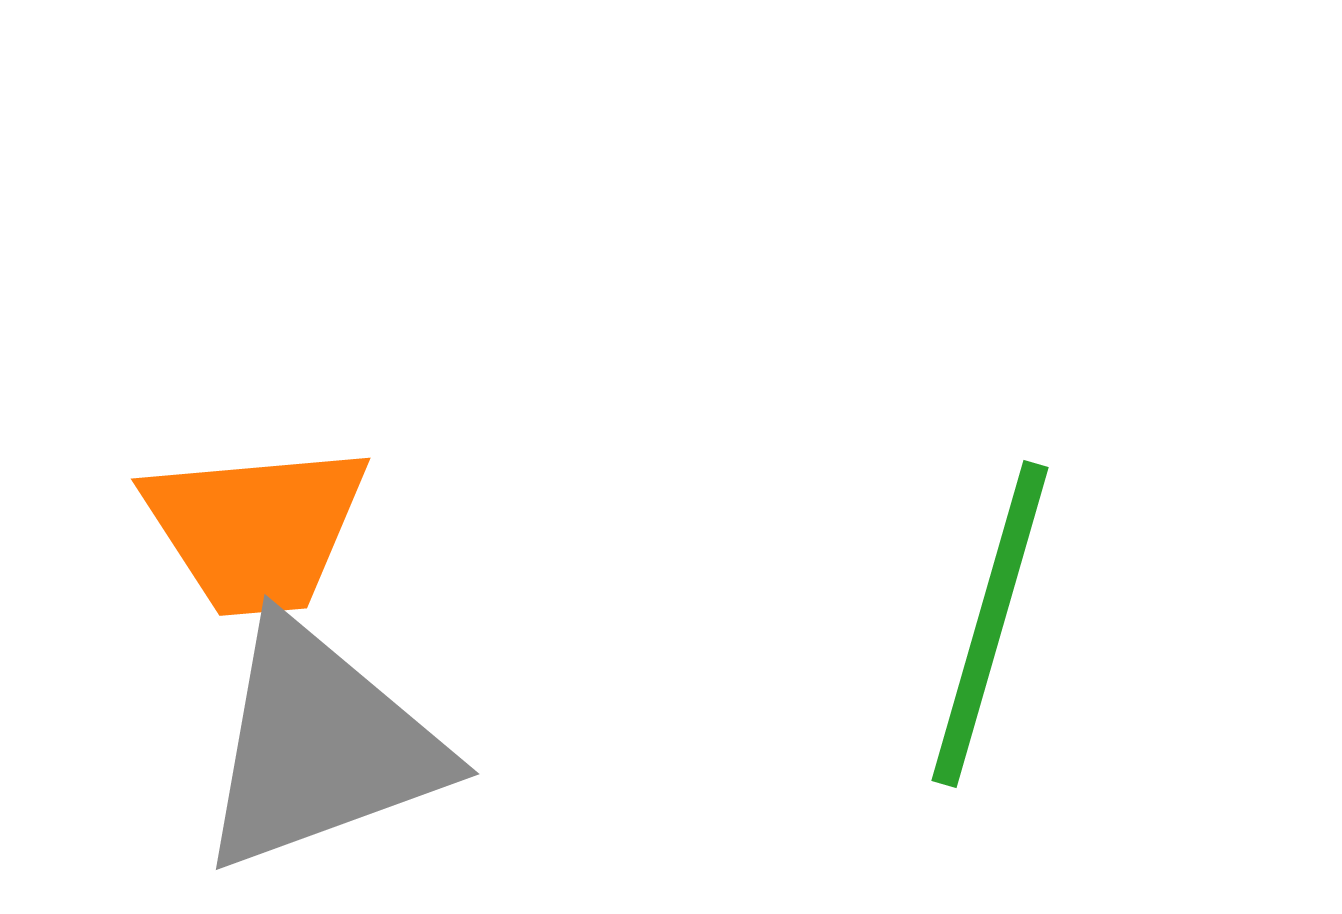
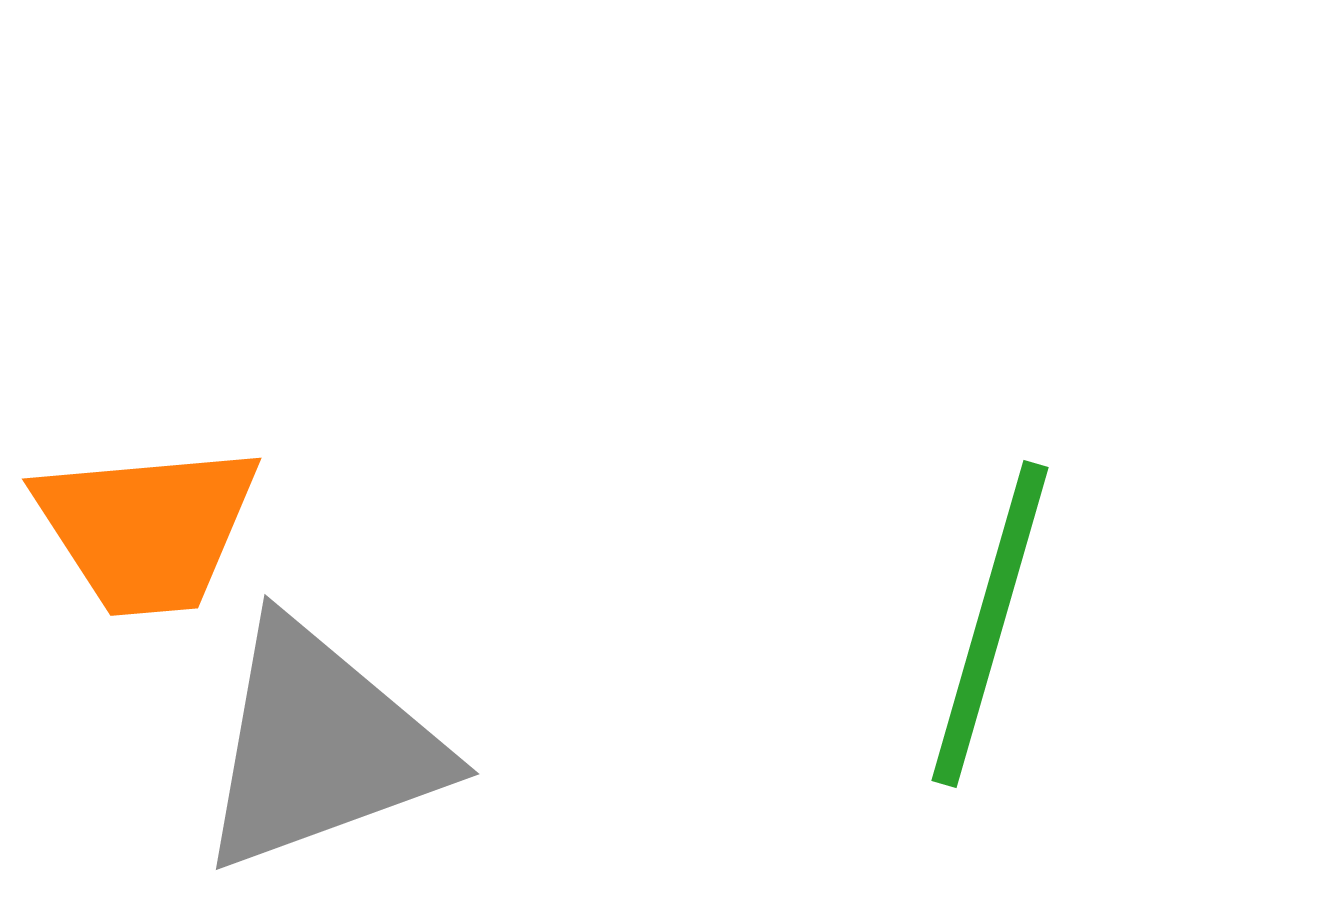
orange trapezoid: moved 109 px left
